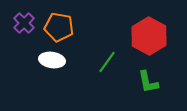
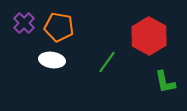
green L-shape: moved 17 px right
